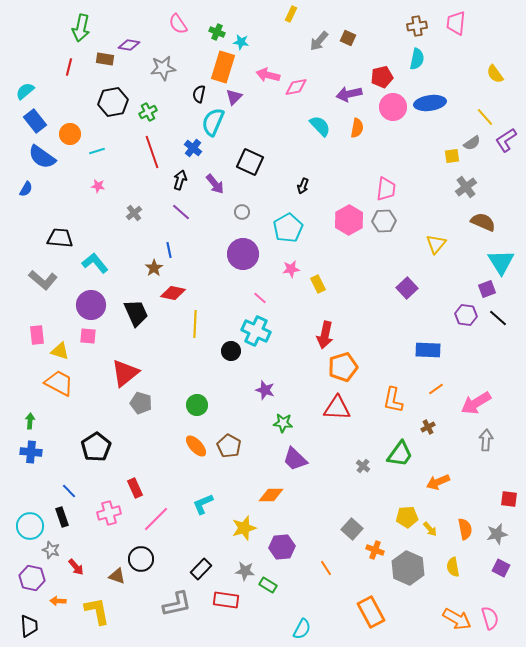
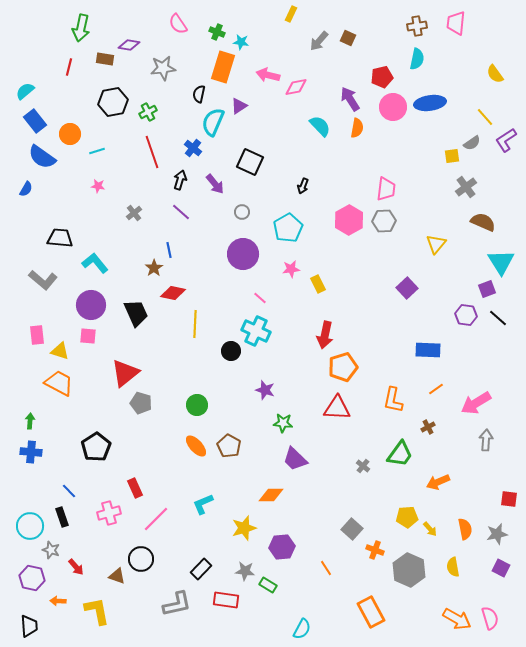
purple arrow at (349, 94): moved 1 px right, 5 px down; rotated 70 degrees clockwise
purple triangle at (234, 97): moved 5 px right, 9 px down; rotated 12 degrees clockwise
gray hexagon at (408, 568): moved 1 px right, 2 px down
